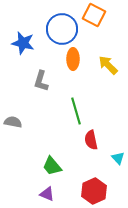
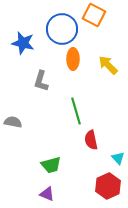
green trapezoid: moved 1 px left, 1 px up; rotated 65 degrees counterclockwise
red hexagon: moved 14 px right, 5 px up
